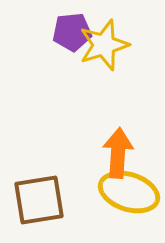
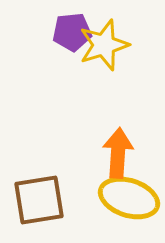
yellow ellipse: moved 6 px down
